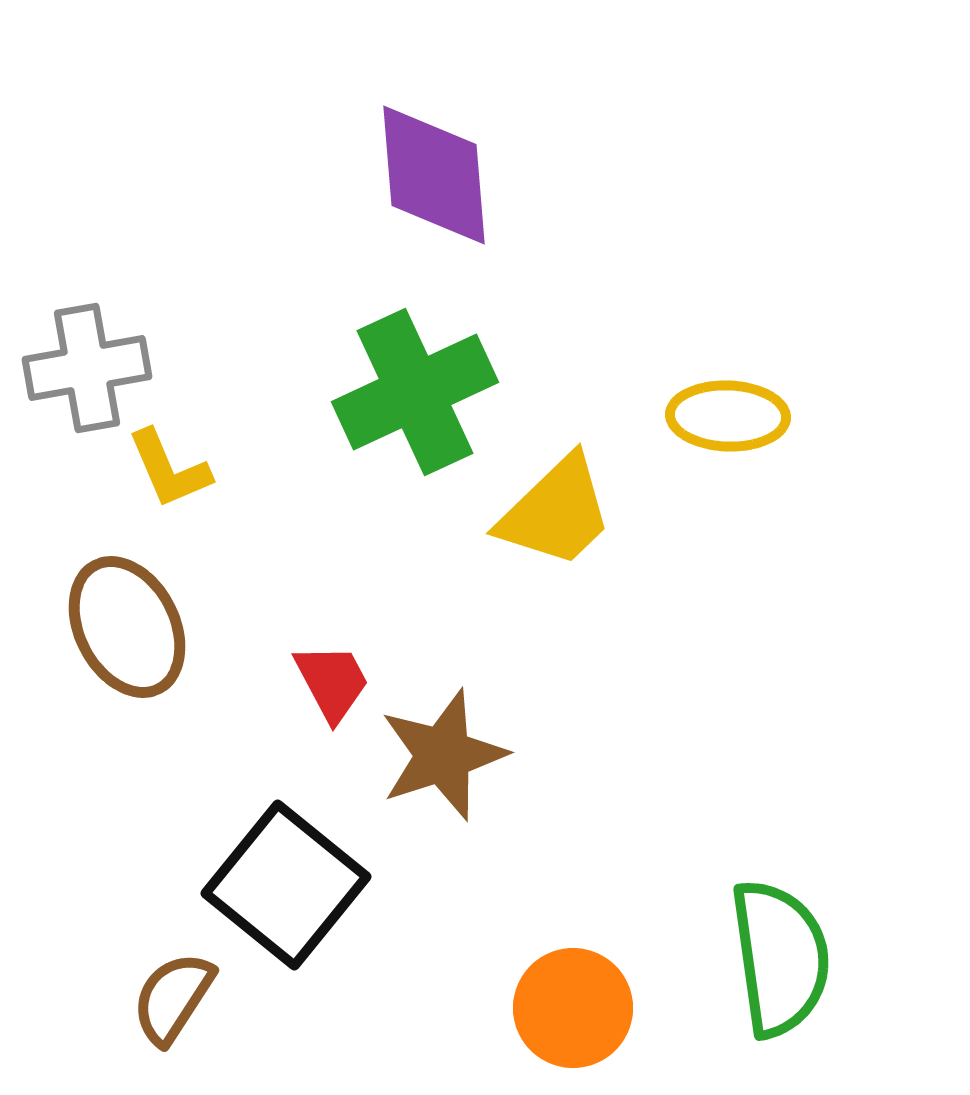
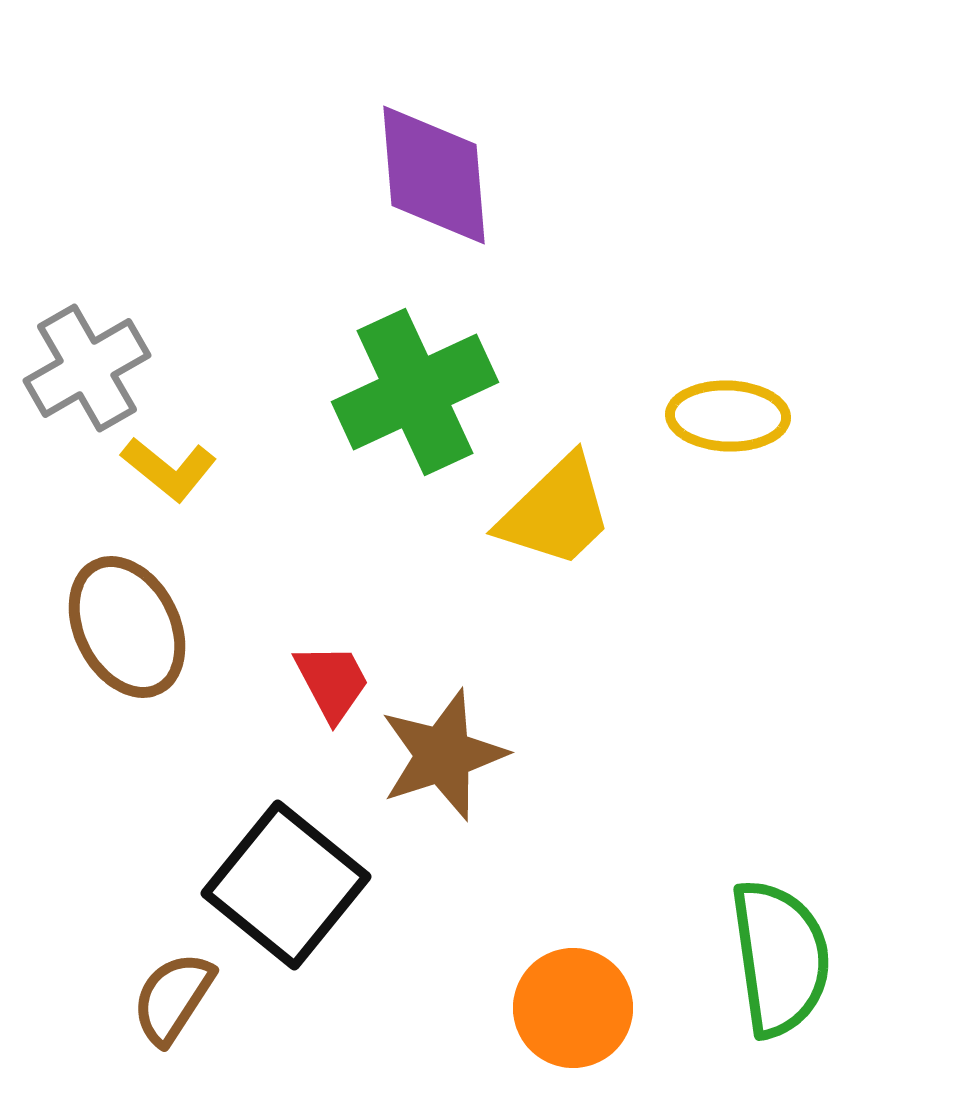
gray cross: rotated 20 degrees counterclockwise
yellow L-shape: rotated 28 degrees counterclockwise
